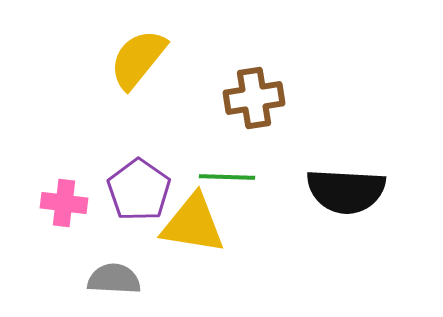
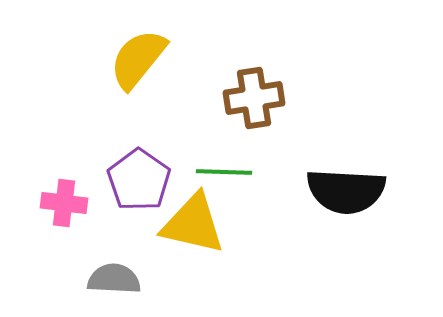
green line: moved 3 px left, 5 px up
purple pentagon: moved 10 px up
yellow triangle: rotated 4 degrees clockwise
